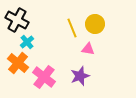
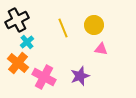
black cross: rotated 35 degrees clockwise
yellow circle: moved 1 px left, 1 px down
yellow line: moved 9 px left
pink triangle: moved 13 px right
pink cross: rotated 10 degrees counterclockwise
